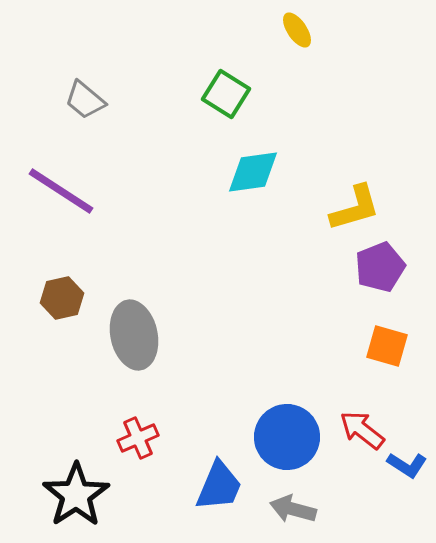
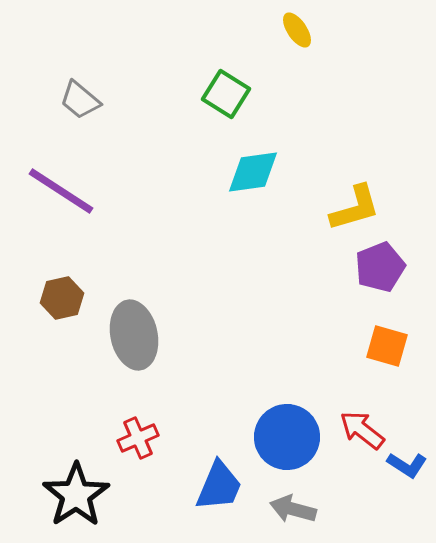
gray trapezoid: moved 5 px left
